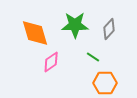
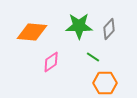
green star: moved 4 px right, 1 px down
orange diamond: moved 3 px left, 1 px up; rotated 68 degrees counterclockwise
